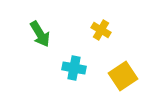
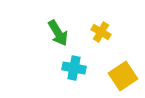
yellow cross: moved 2 px down
green arrow: moved 18 px right, 1 px up
